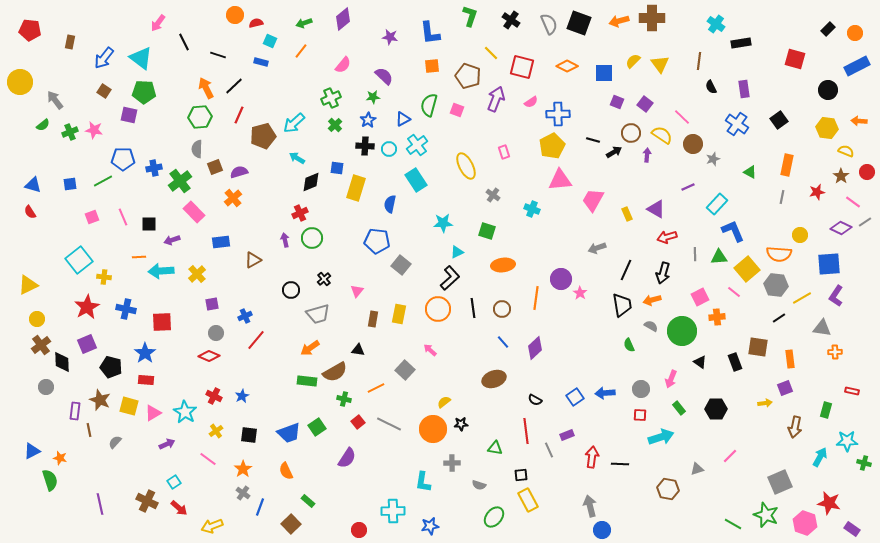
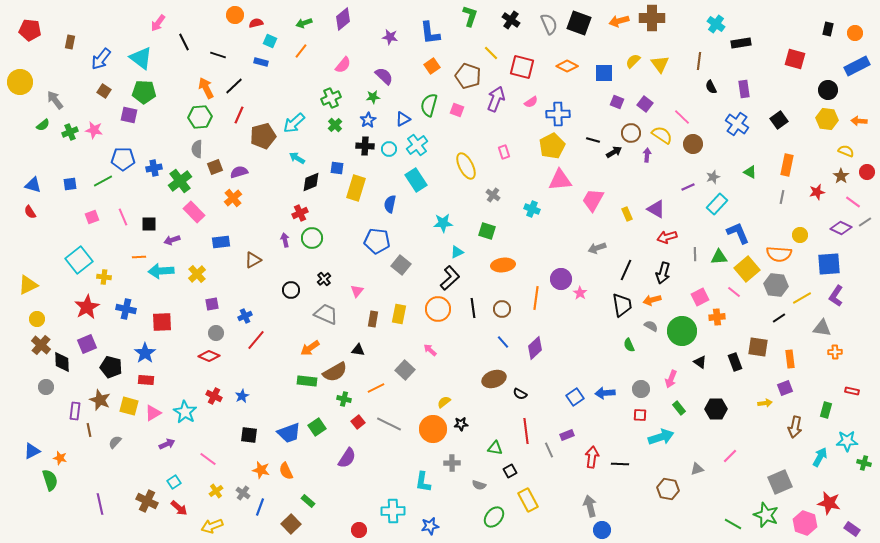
black rectangle at (828, 29): rotated 32 degrees counterclockwise
blue arrow at (104, 58): moved 3 px left, 1 px down
orange square at (432, 66): rotated 28 degrees counterclockwise
yellow hexagon at (827, 128): moved 9 px up
gray star at (713, 159): moved 18 px down
blue L-shape at (733, 231): moved 5 px right, 2 px down
gray trapezoid at (318, 314): moved 8 px right; rotated 140 degrees counterclockwise
brown cross at (41, 345): rotated 12 degrees counterclockwise
black semicircle at (535, 400): moved 15 px left, 6 px up
yellow cross at (216, 431): moved 60 px down
orange star at (243, 469): moved 18 px right, 1 px down; rotated 24 degrees counterclockwise
black square at (521, 475): moved 11 px left, 4 px up; rotated 24 degrees counterclockwise
